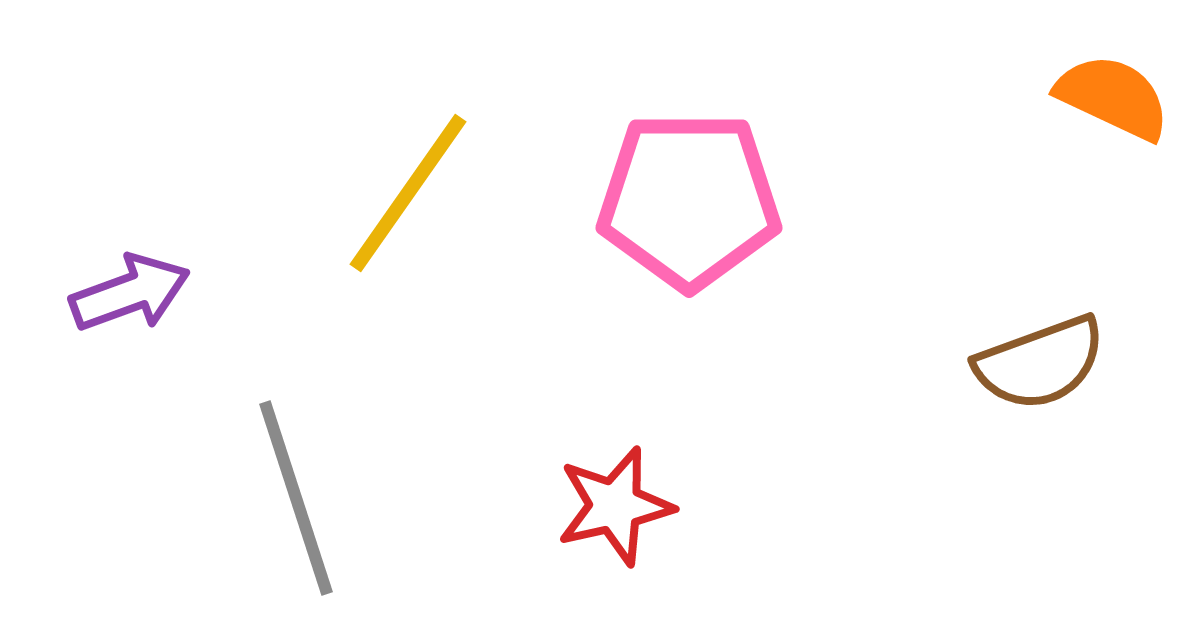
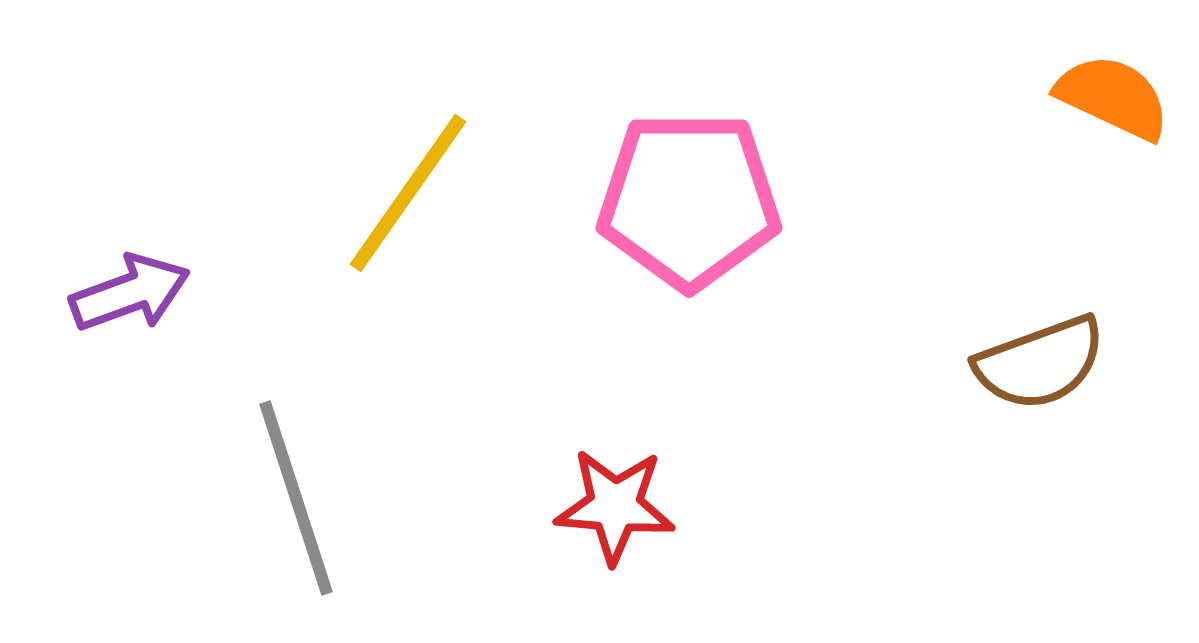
red star: rotated 18 degrees clockwise
